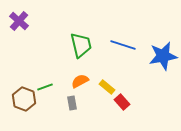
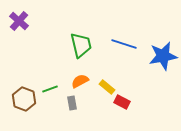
blue line: moved 1 px right, 1 px up
green line: moved 5 px right, 2 px down
red rectangle: rotated 21 degrees counterclockwise
